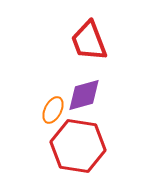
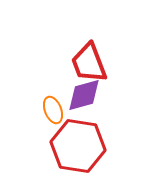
red trapezoid: moved 22 px down
orange ellipse: rotated 48 degrees counterclockwise
